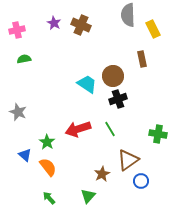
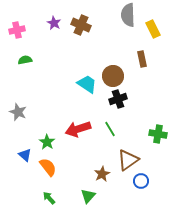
green semicircle: moved 1 px right, 1 px down
